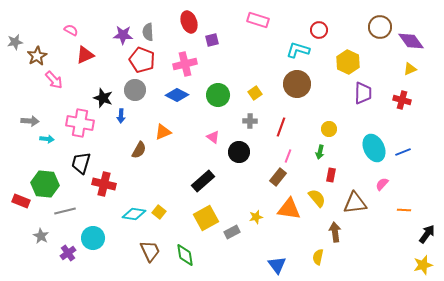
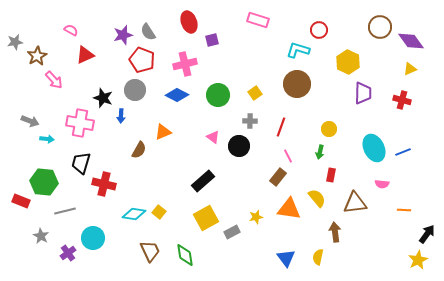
gray semicircle at (148, 32): rotated 30 degrees counterclockwise
purple star at (123, 35): rotated 18 degrees counterclockwise
gray arrow at (30, 121): rotated 18 degrees clockwise
black circle at (239, 152): moved 6 px up
pink line at (288, 156): rotated 48 degrees counterclockwise
green hexagon at (45, 184): moved 1 px left, 2 px up
pink semicircle at (382, 184): rotated 128 degrees counterclockwise
blue triangle at (277, 265): moved 9 px right, 7 px up
yellow star at (423, 265): moved 5 px left, 5 px up; rotated 12 degrees counterclockwise
